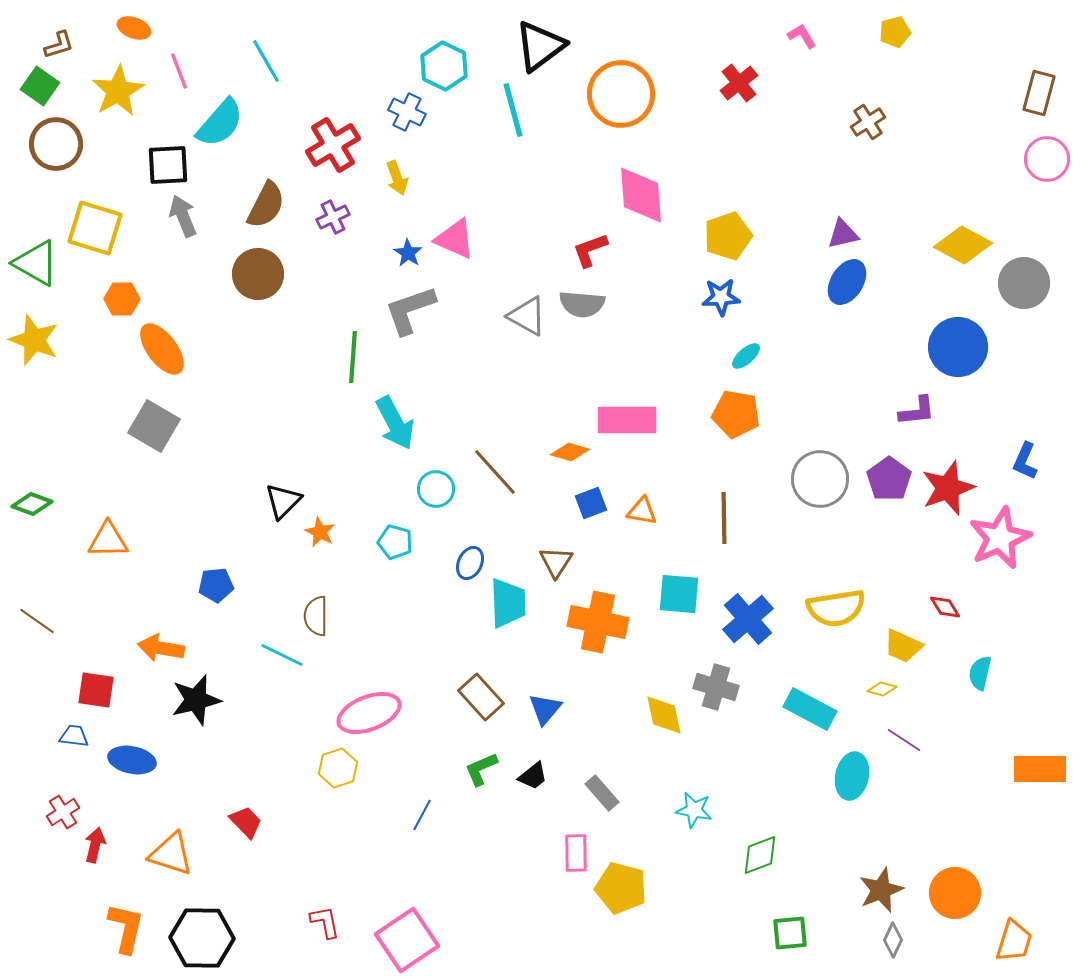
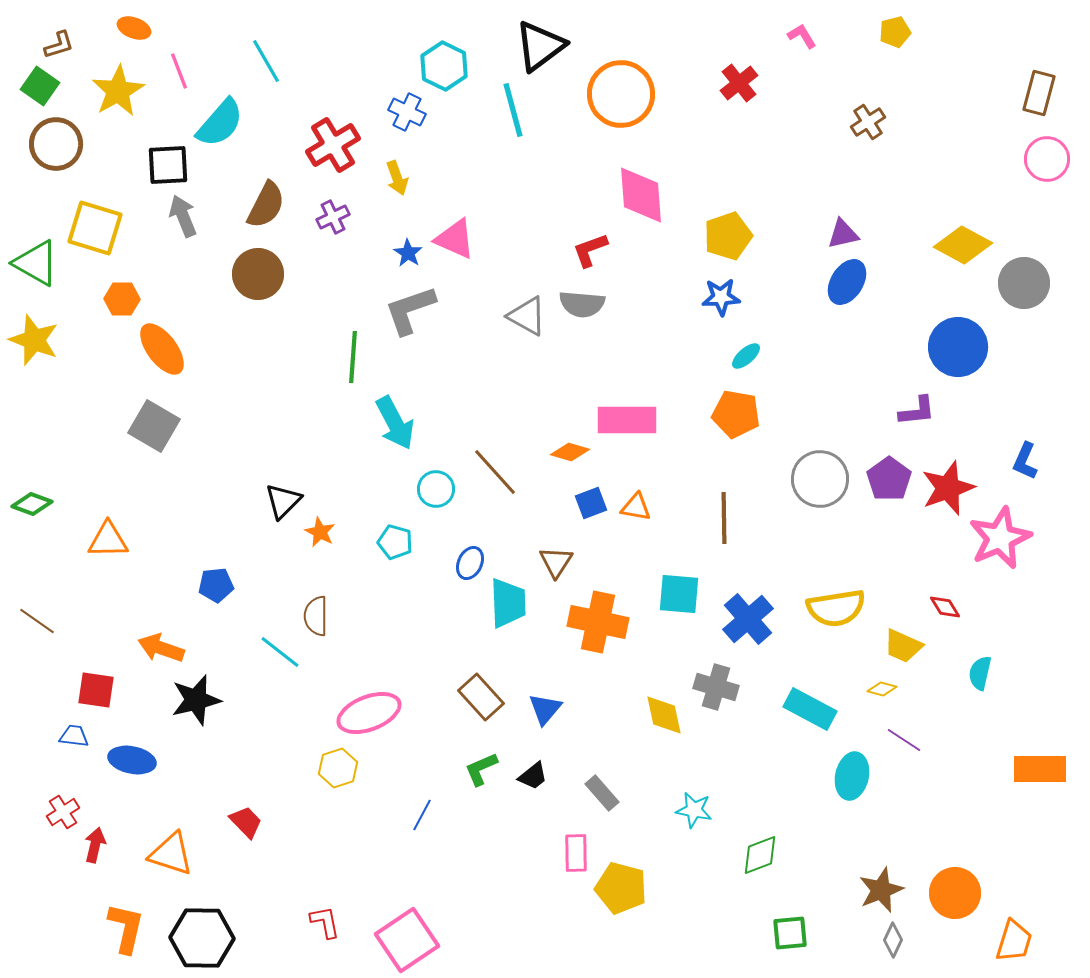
orange triangle at (642, 511): moved 6 px left, 4 px up
orange arrow at (161, 648): rotated 9 degrees clockwise
cyan line at (282, 655): moved 2 px left, 3 px up; rotated 12 degrees clockwise
